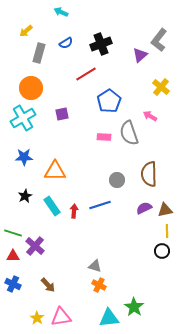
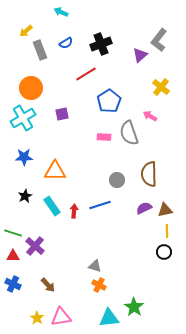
gray rectangle: moved 1 px right, 3 px up; rotated 36 degrees counterclockwise
black circle: moved 2 px right, 1 px down
